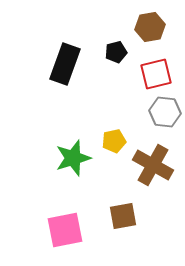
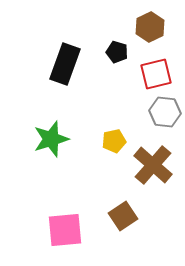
brown hexagon: rotated 16 degrees counterclockwise
black pentagon: moved 1 px right; rotated 30 degrees clockwise
green star: moved 22 px left, 19 px up
brown cross: rotated 12 degrees clockwise
brown square: rotated 24 degrees counterclockwise
pink square: rotated 6 degrees clockwise
